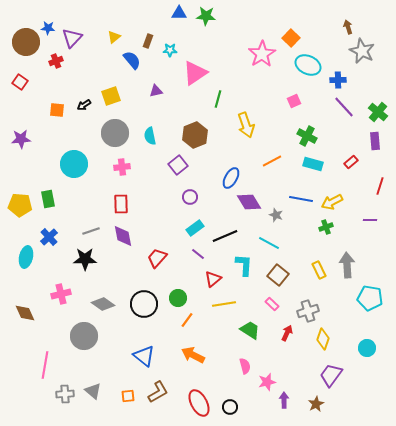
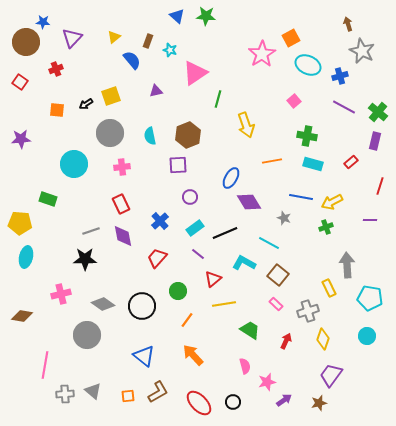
blue triangle at (179, 13): moved 2 px left, 3 px down; rotated 42 degrees clockwise
brown arrow at (348, 27): moved 3 px up
blue star at (48, 28): moved 5 px left, 6 px up
orange square at (291, 38): rotated 18 degrees clockwise
cyan star at (170, 50): rotated 16 degrees clockwise
red cross at (56, 61): moved 8 px down
blue cross at (338, 80): moved 2 px right, 4 px up; rotated 14 degrees counterclockwise
pink square at (294, 101): rotated 16 degrees counterclockwise
black arrow at (84, 105): moved 2 px right, 1 px up
purple line at (344, 107): rotated 20 degrees counterclockwise
gray circle at (115, 133): moved 5 px left
brown hexagon at (195, 135): moved 7 px left
green cross at (307, 136): rotated 18 degrees counterclockwise
purple rectangle at (375, 141): rotated 18 degrees clockwise
orange line at (272, 161): rotated 18 degrees clockwise
purple square at (178, 165): rotated 36 degrees clockwise
green rectangle at (48, 199): rotated 60 degrees counterclockwise
blue line at (301, 199): moved 2 px up
red rectangle at (121, 204): rotated 24 degrees counterclockwise
yellow pentagon at (20, 205): moved 18 px down
gray star at (276, 215): moved 8 px right, 3 px down
black line at (225, 236): moved 3 px up
blue cross at (49, 237): moved 111 px right, 16 px up
cyan L-shape at (244, 265): moved 2 px up; rotated 65 degrees counterclockwise
yellow rectangle at (319, 270): moved 10 px right, 18 px down
green circle at (178, 298): moved 7 px up
black circle at (144, 304): moved 2 px left, 2 px down
pink rectangle at (272, 304): moved 4 px right
brown diamond at (25, 313): moved 3 px left, 3 px down; rotated 55 degrees counterclockwise
red arrow at (287, 333): moved 1 px left, 8 px down
gray circle at (84, 336): moved 3 px right, 1 px up
cyan circle at (367, 348): moved 12 px up
orange arrow at (193, 355): rotated 20 degrees clockwise
purple arrow at (284, 400): rotated 56 degrees clockwise
red ellipse at (199, 403): rotated 16 degrees counterclockwise
brown star at (316, 404): moved 3 px right, 1 px up; rotated 14 degrees clockwise
black circle at (230, 407): moved 3 px right, 5 px up
